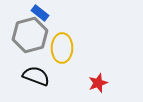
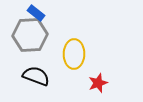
blue rectangle: moved 4 px left
gray hexagon: rotated 12 degrees clockwise
yellow ellipse: moved 12 px right, 6 px down
